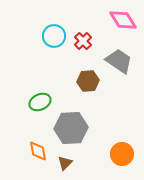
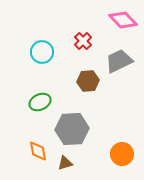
pink diamond: rotated 12 degrees counterclockwise
cyan circle: moved 12 px left, 16 px down
gray trapezoid: rotated 60 degrees counterclockwise
gray hexagon: moved 1 px right, 1 px down
brown triangle: rotated 28 degrees clockwise
